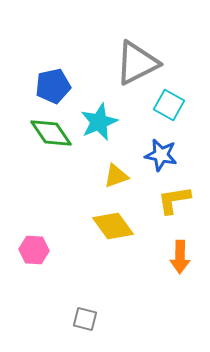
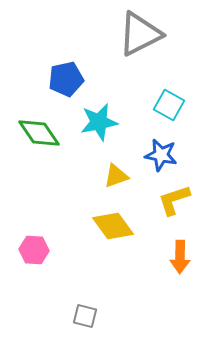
gray triangle: moved 3 px right, 29 px up
blue pentagon: moved 13 px right, 7 px up
cyan star: rotated 12 degrees clockwise
green diamond: moved 12 px left
yellow L-shape: rotated 9 degrees counterclockwise
gray square: moved 3 px up
